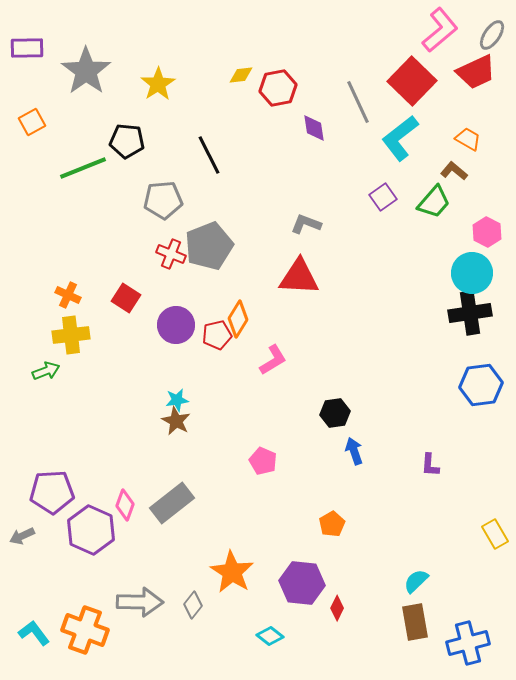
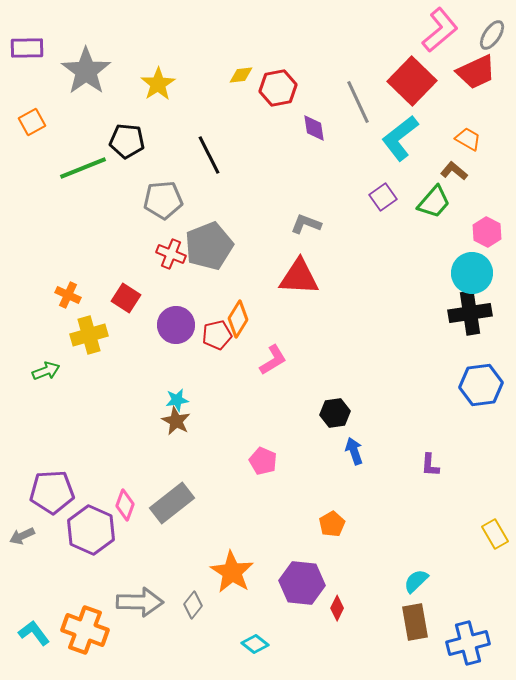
yellow cross at (71, 335): moved 18 px right; rotated 9 degrees counterclockwise
cyan diamond at (270, 636): moved 15 px left, 8 px down
